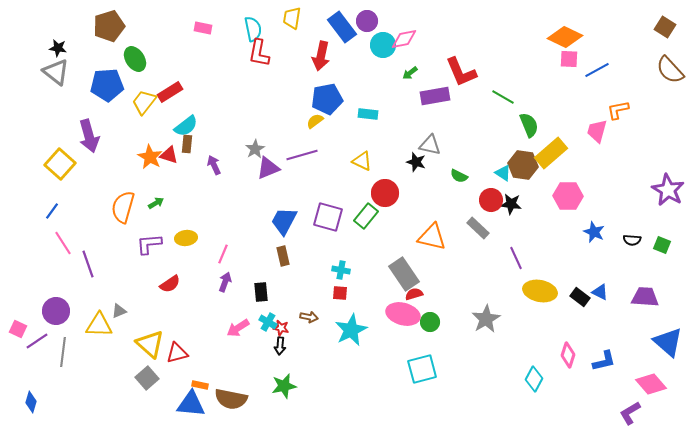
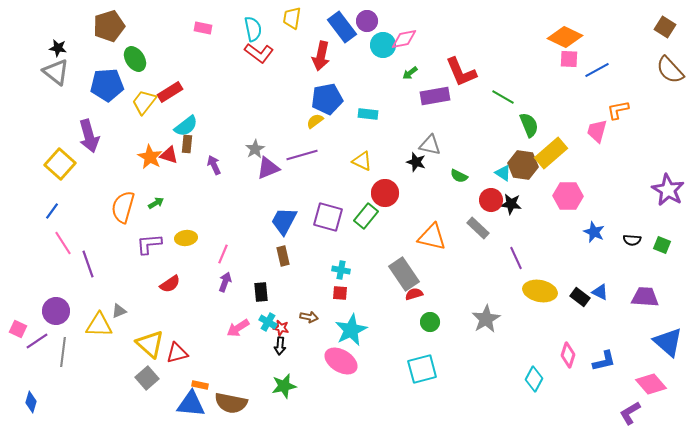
red L-shape at (259, 53): rotated 64 degrees counterclockwise
pink ellipse at (403, 314): moved 62 px left, 47 px down; rotated 16 degrees clockwise
brown semicircle at (231, 399): moved 4 px down
